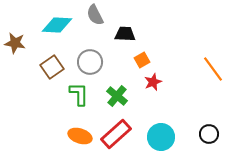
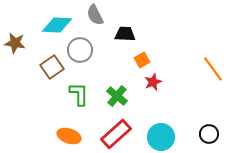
gray circle: moved 10 px left, 12 px up
orange ellipse: moved 11 px left
